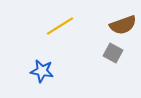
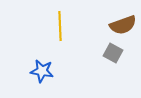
yellow line: rotated 60 degrees counterclockwise
